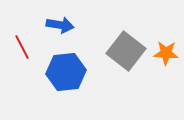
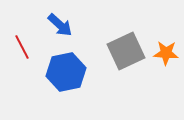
blue arrow: rotated 32 degrees clockwise
gray square: rotated 27 degrees clockwise
blue hexagon: rotated 6 degrees counterclockwise
